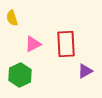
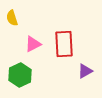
red rectangle: moved 2 px left
